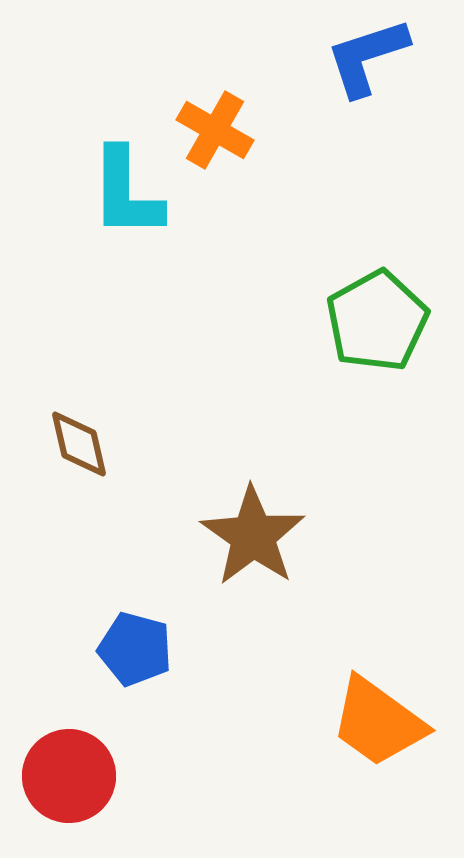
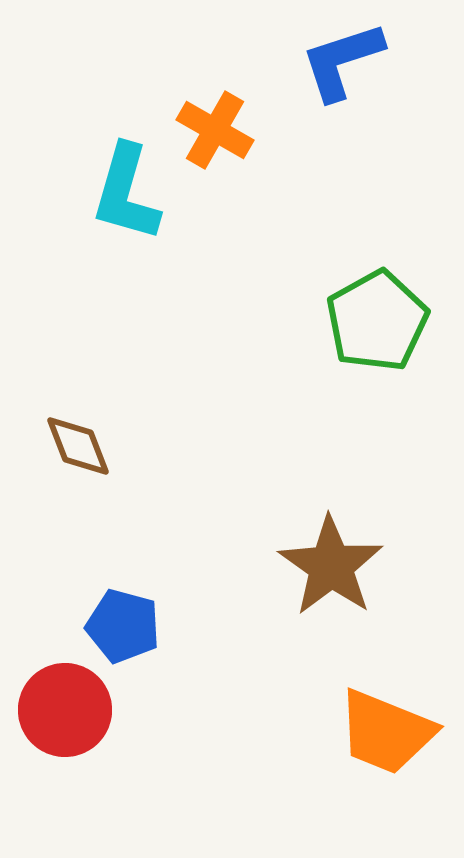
blue L-shape: moved 25 px left, 4 px down
cyan L-shape: rotated 16 degrees clockwise
brown diamond: moved 1 px left, 2 px down; rotated 8 degrees counterclockwise
brown star: moved 78 px right, 30 px down
blue pentagon: moved 12 px left, 23 px up
orange trapezoid: moved 8 px right, 10 px down; rotated 14 degrees counterclockwise
red circle: moved 4 px left, 66 px up
